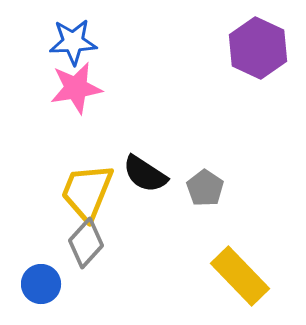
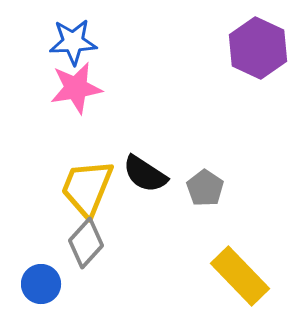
yellow trapezoid: moved 4 px up
